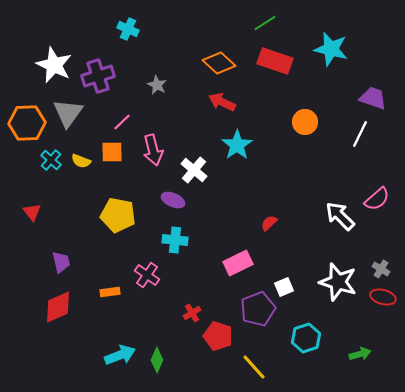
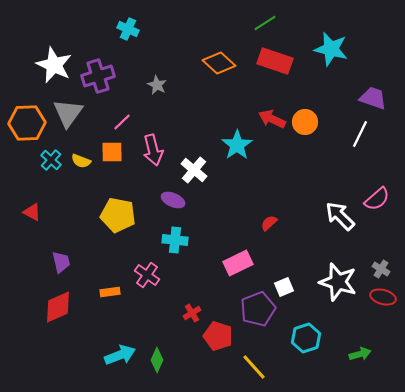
red arrow at (222, 102): moved 50 px right, 17 px down
red triangle at (32, 212): rotated 24 degrees counterclockwise
